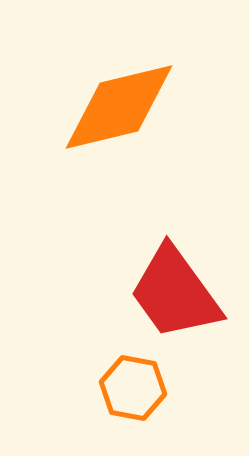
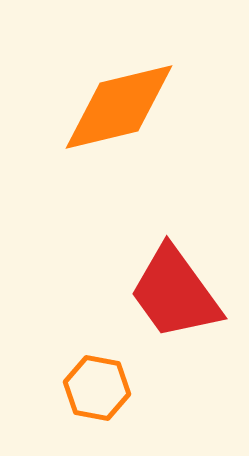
orange hexagon: moved 36 px left
